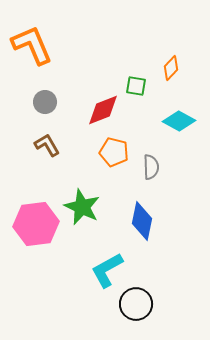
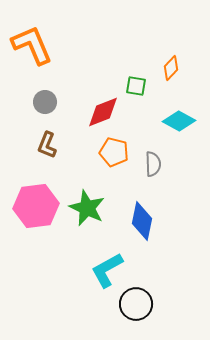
red diamond: moved 2 px down
brown L-shape: rotated 128 degrees counterclockwise
gray semicircle: moved 2 px right, 3 px up
green star: moved 5 px right, 1 px down
pink hexagon: moved 18 px up
